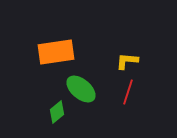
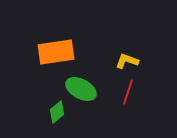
yellow L-shape: rotated 15 degrees clockwise
green ellipse: rotated 12 degrees counterclockwise
